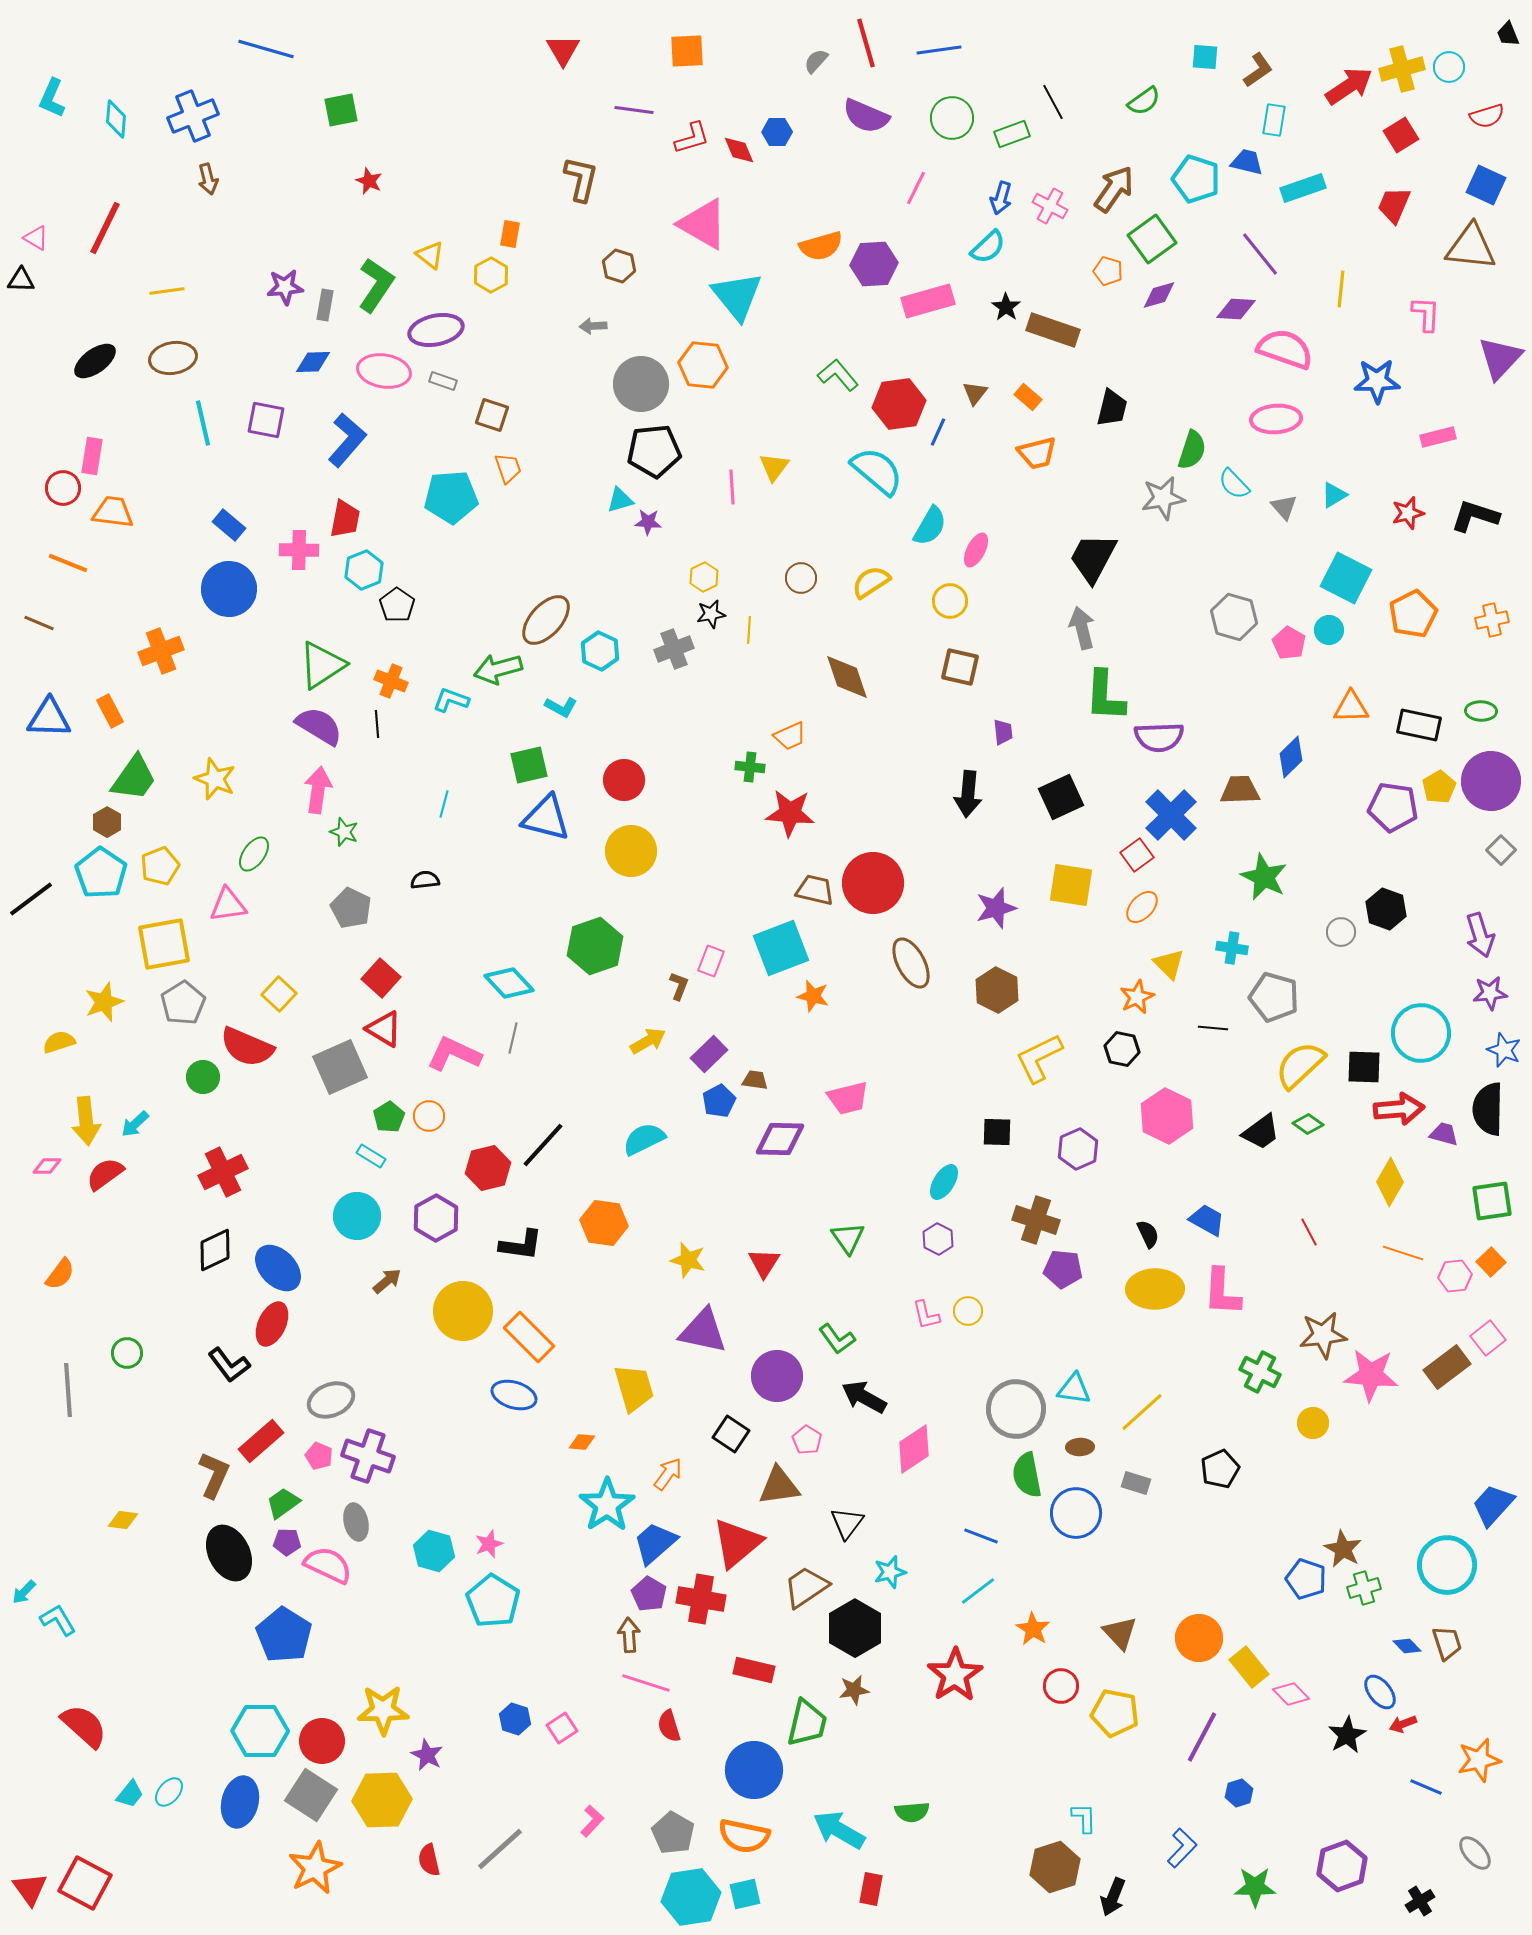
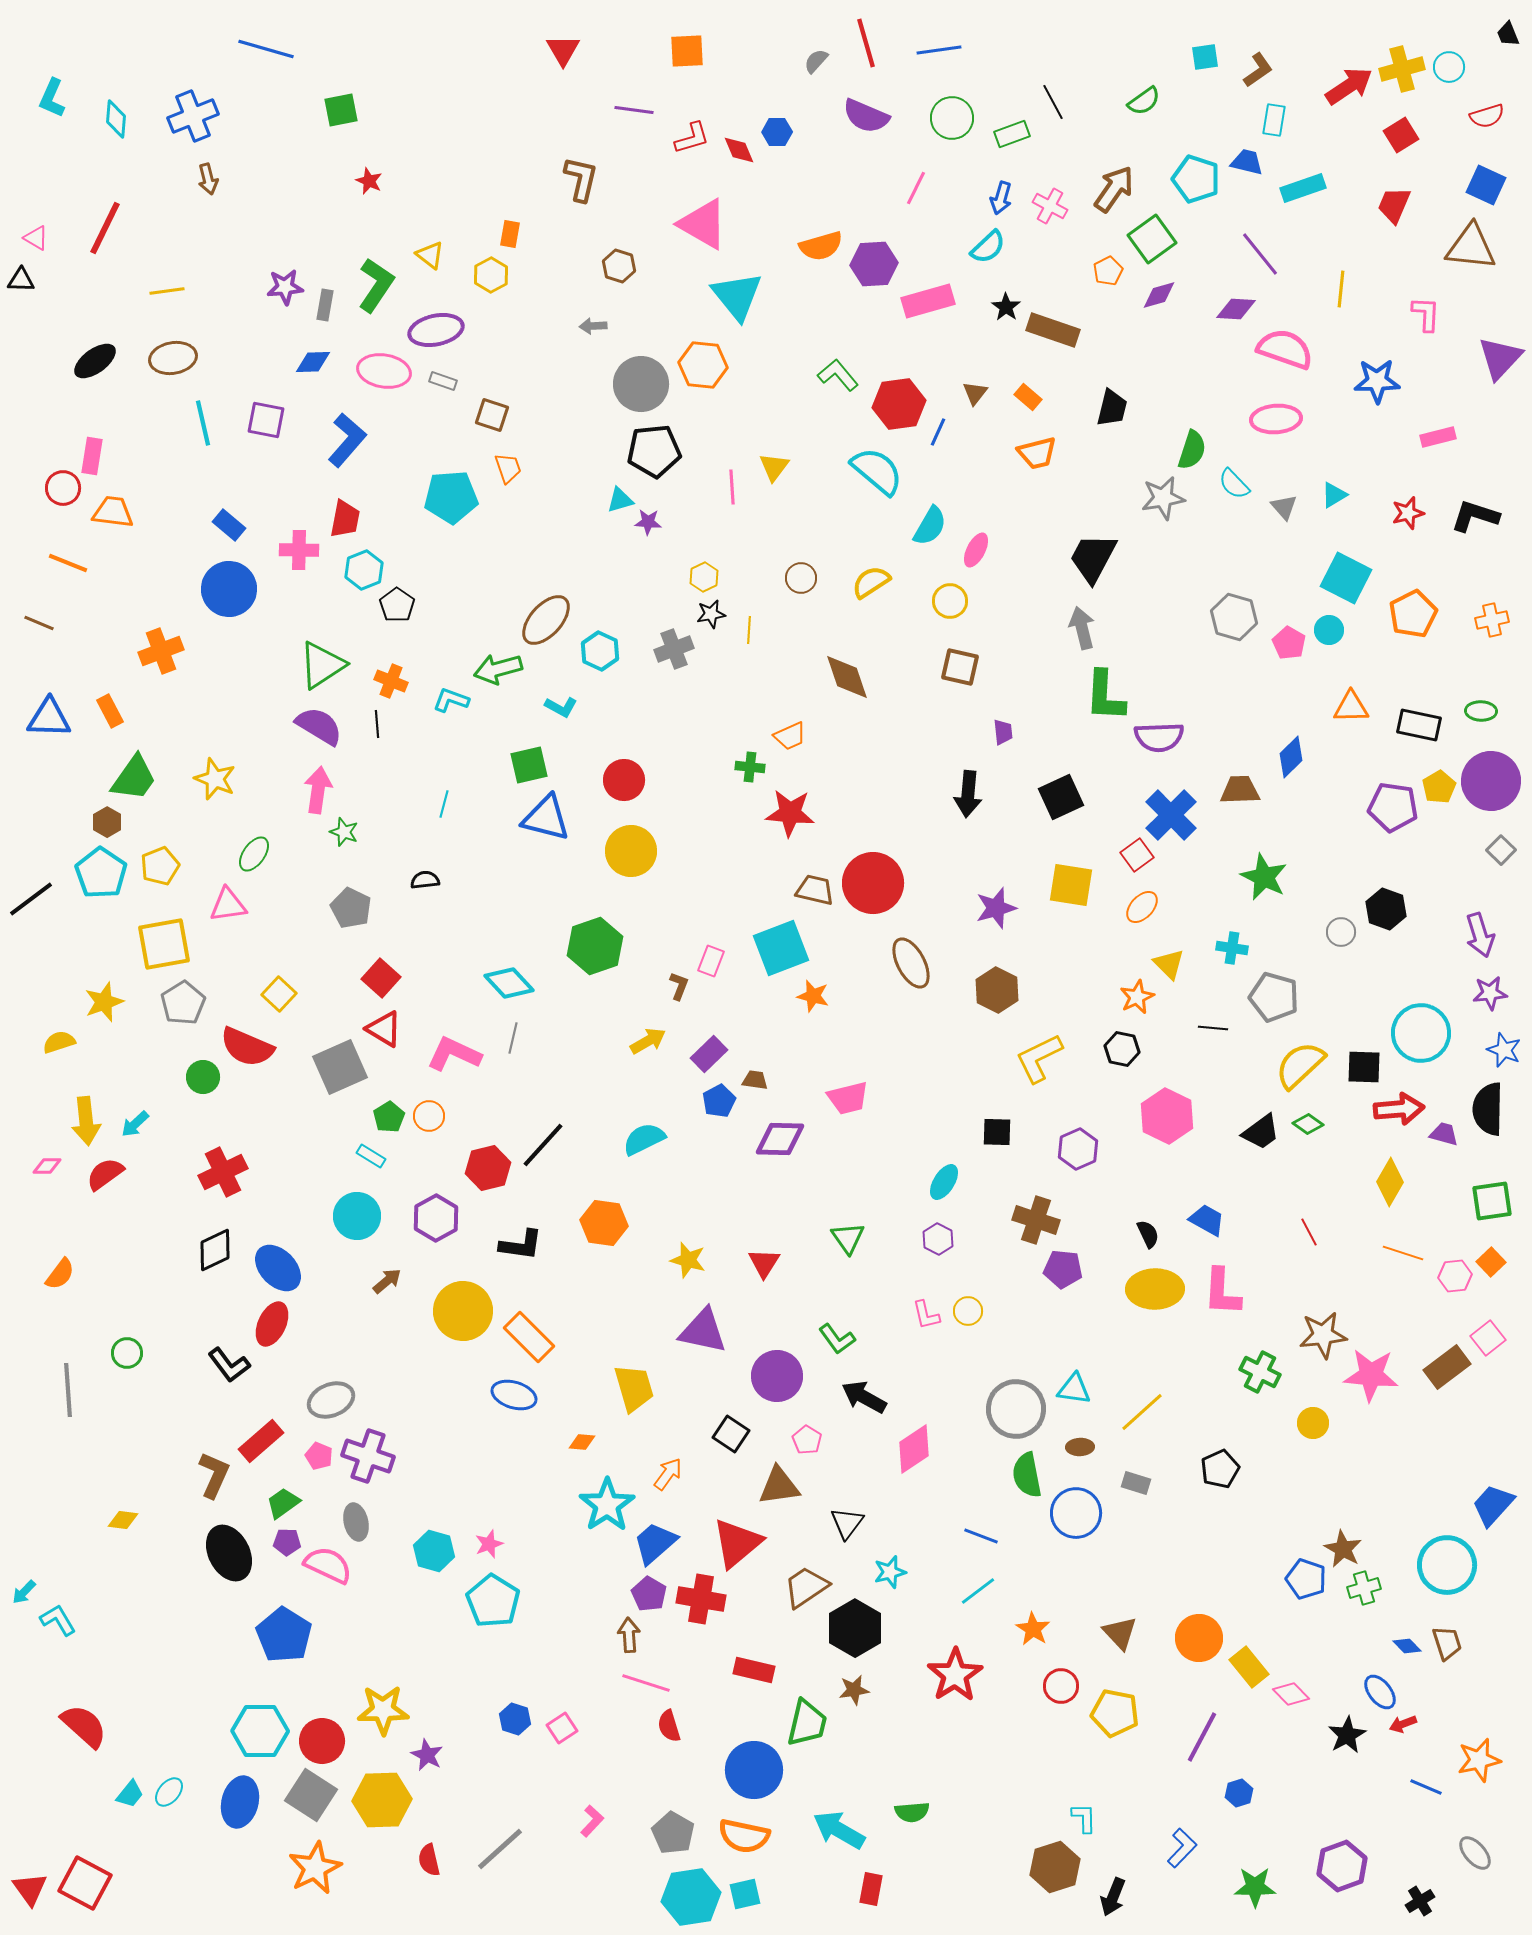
cyan square at (1205, 57): rotated 12 degrees counterclockwise
orange pentagon at (1108, 271): rotated 28 degrees clockwise
